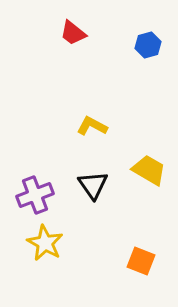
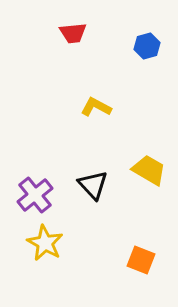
red trapezoid: rotated 44 degrees counterclockwise
blue hexagon: moved 1 px left, 1 px down
yellow L-shape: moved 4 px right, 19 px up
black triangle: rotated 8 degrees counterclockwise
purple cross: rotated 18 degrees counterclockwise
orange square: moved 1 px up
